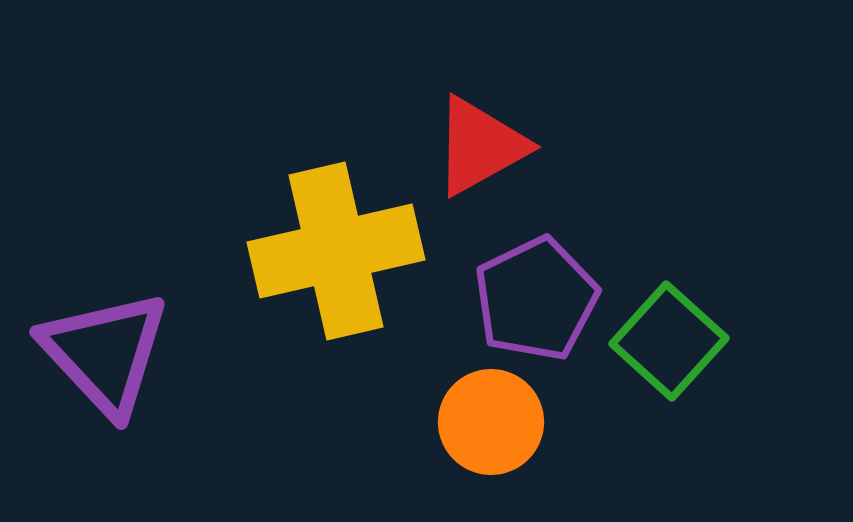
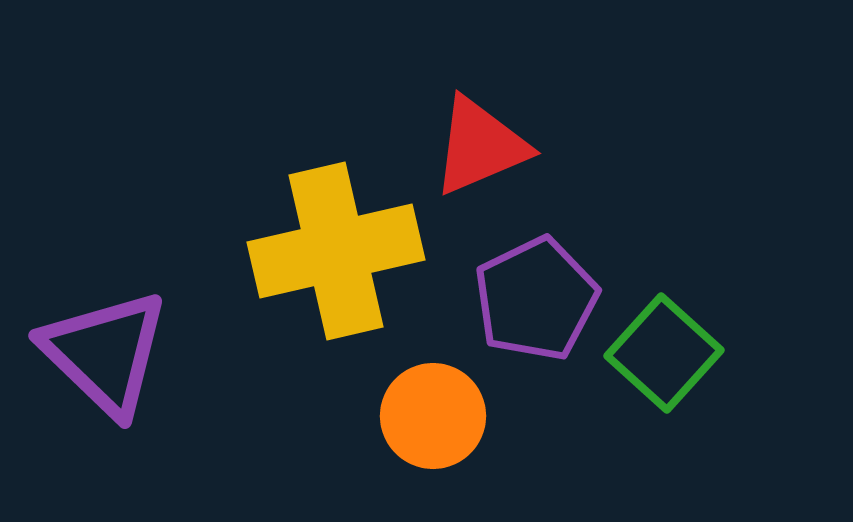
red triangle: rotated 6 degrees clockwise
green square: moved 5 px left, 12 px down
purple triangle: rotated 3 degrees counterclockwise
orange circle: moved 58 px left, 6 px up
